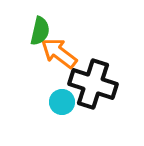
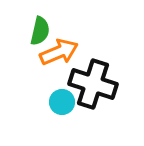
orange arrow: moved 1 px up; rotated 120 degrees clockwise
